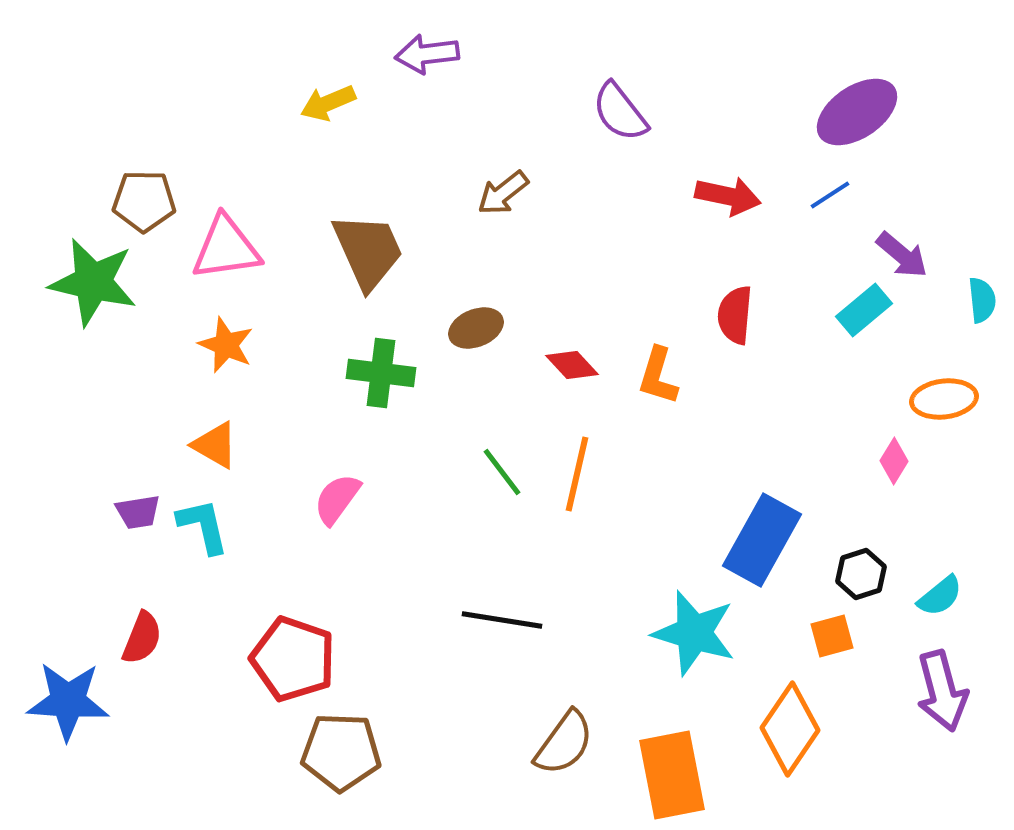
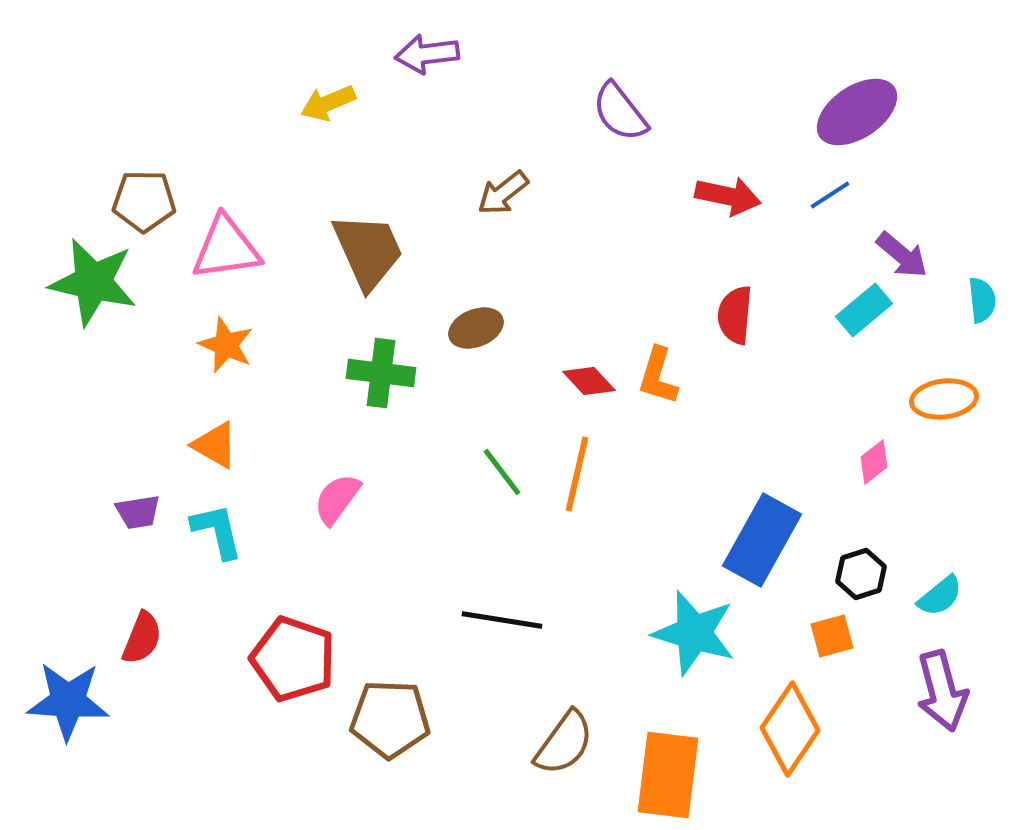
red diamond at (572, 365): moved 17 px right, 16 px down
pink diamond at (894, 461): moved 20 px left, 1 px down; rotated 21 degrees clockwise
cyan L-shape at (203, 526): moved 14 px right, 5 px down
brown pentagon at (341, 752): moved 49 px right, 33 px up
orange rectangle at (672, 775): moved 4 px left; rotated 18 degrees clockwise
